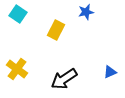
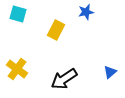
cyan square: rotated 18 degrees counterclockwise
blue triangle: rotated 16 degrees counterclockwise
